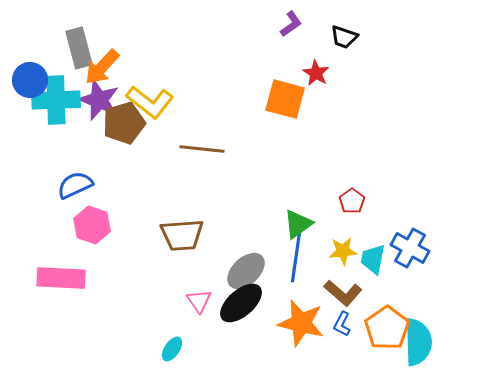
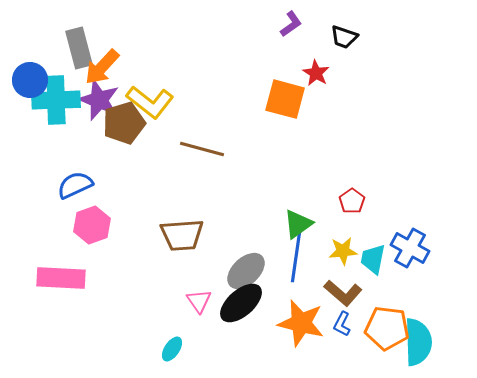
brown line: rotated 9 degrees clockwise
pink hexagon: rotated 21 degrees clockwise
orange pentagon: rotated 30 degrees counterclockwise
